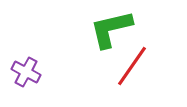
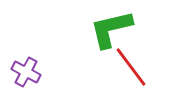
red line: moved 1 px left, 1 px down; rotated 72 degrees counterclockwise
